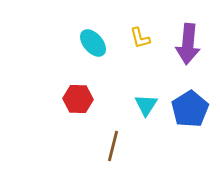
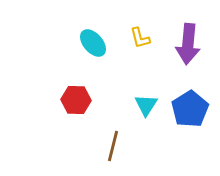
red hexagon: moved 2 px left, 1 px down
